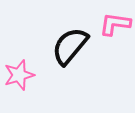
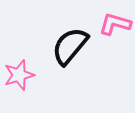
pink L-shape: rotated 8 degrees clockwise
